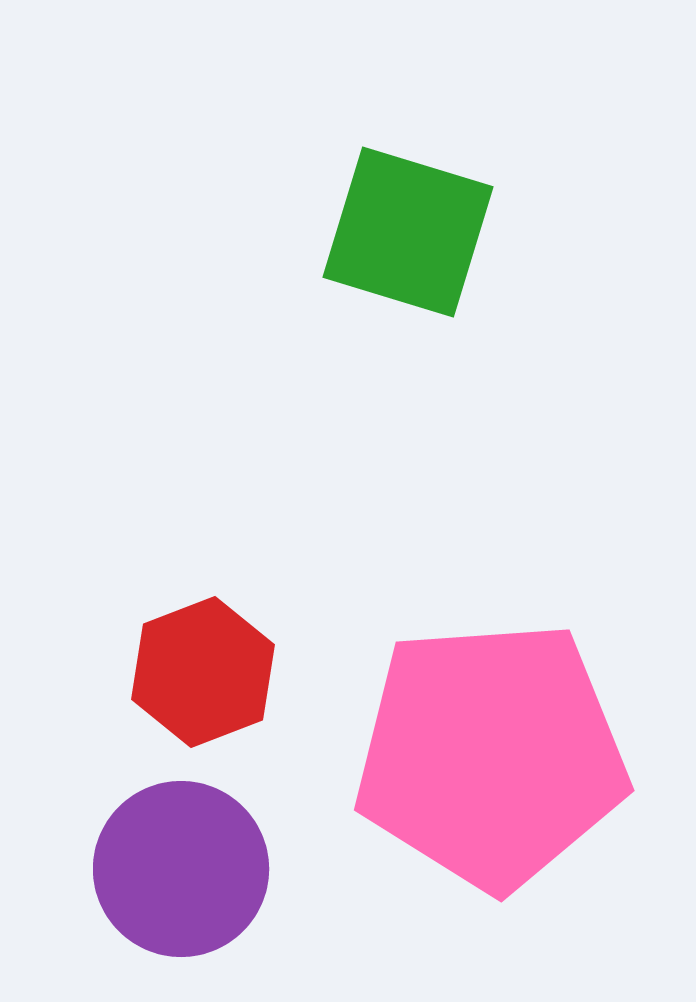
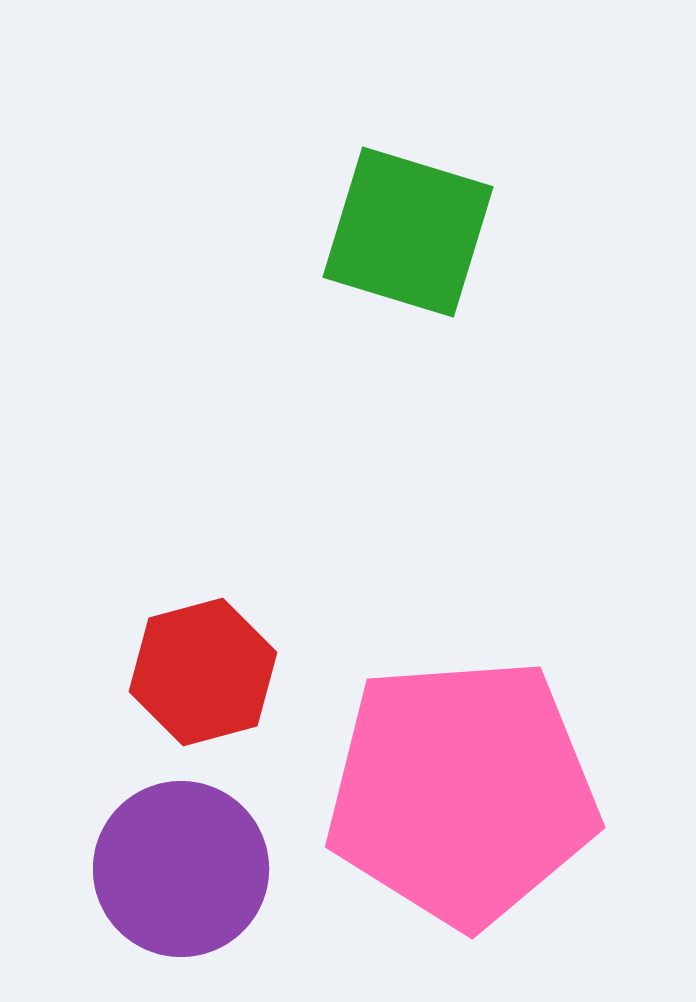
red hexagon: rotated 6 degrees clockwise
pink pentagon: moved 29 px left, 37 px down
